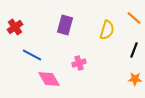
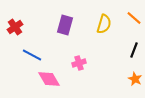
yellow semicircle: moved 3 px left, 6 px up
orange star: rotated 24 degrees clockwise
